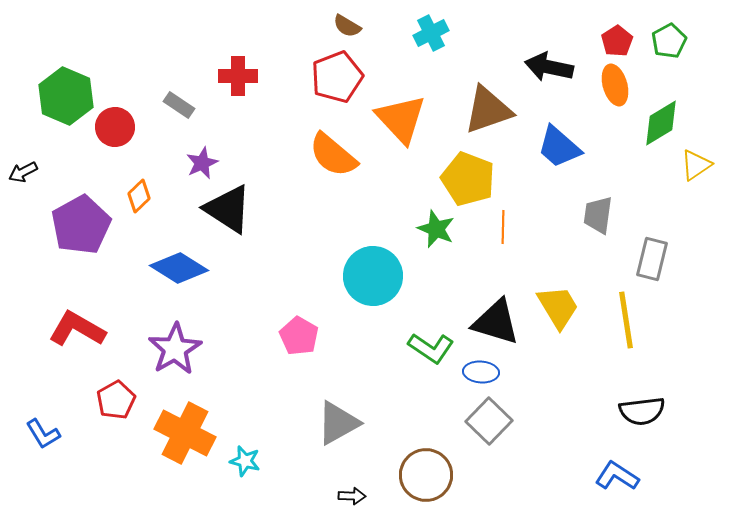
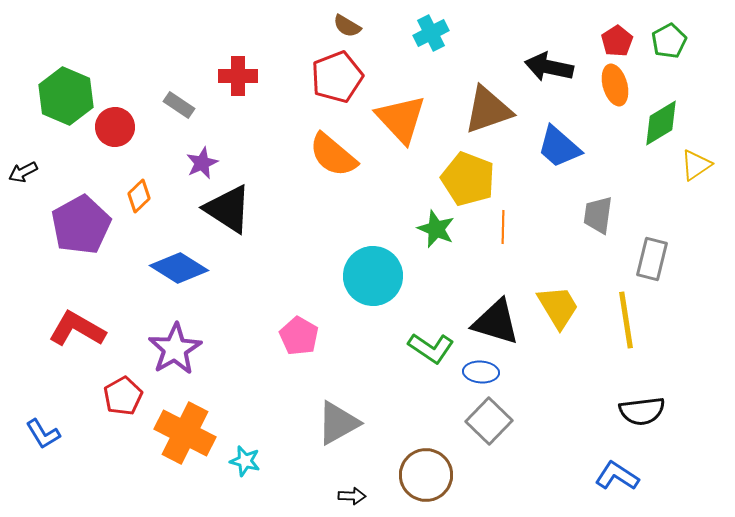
red pentagon at (116, 400): moved 7 px right, 4 px up
